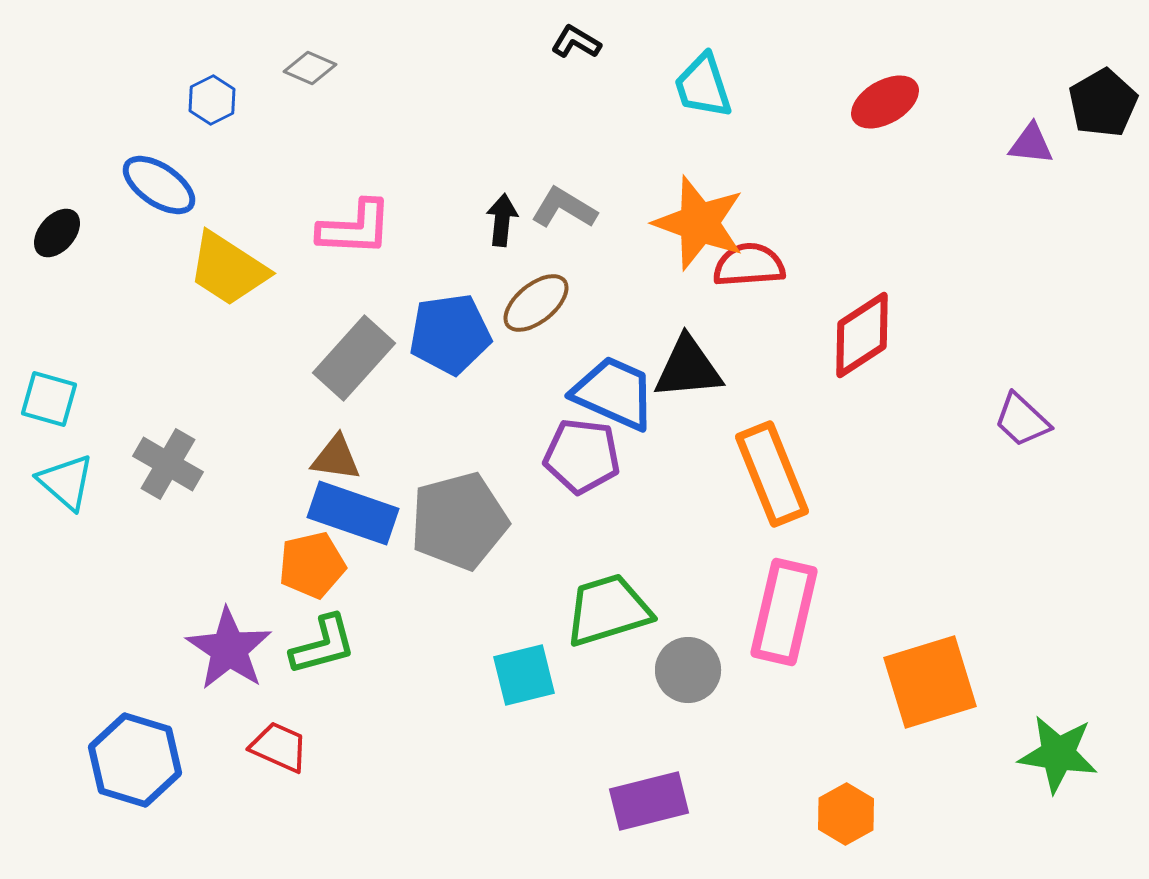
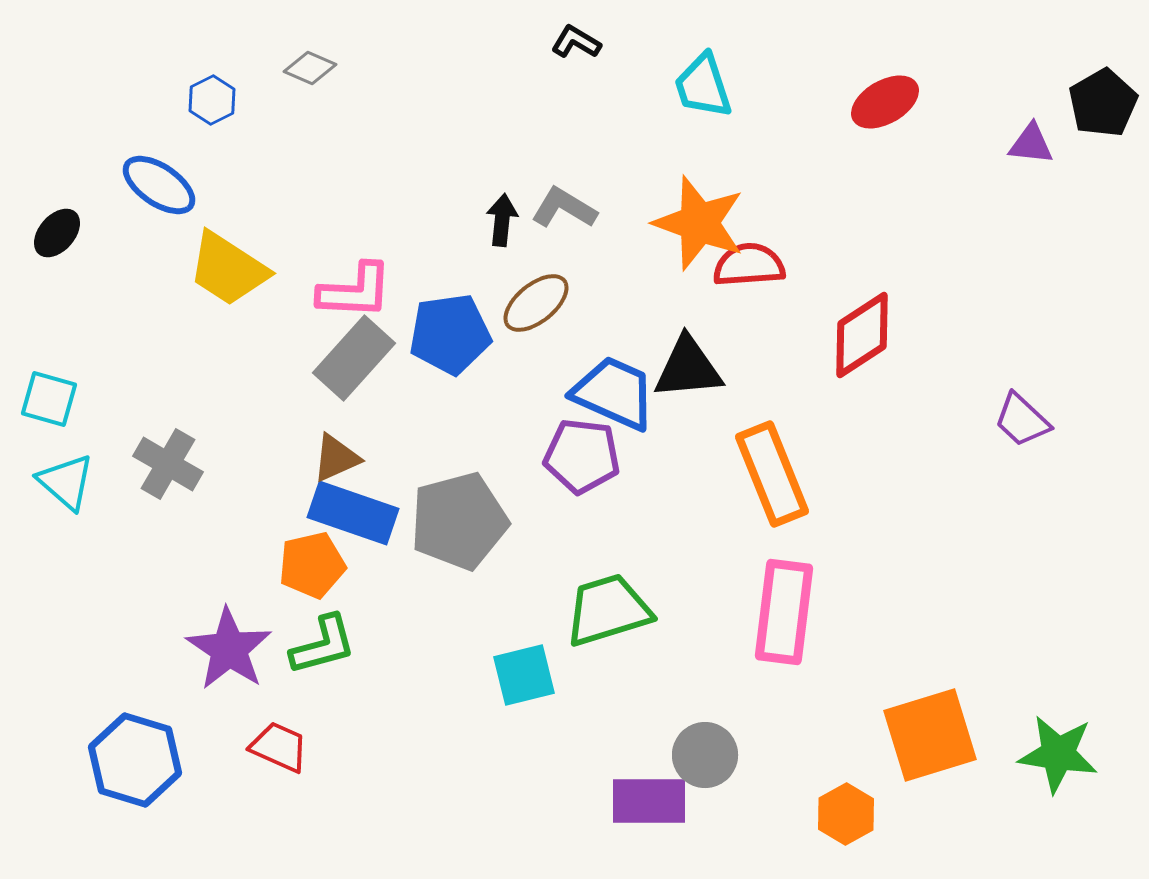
pink L-shape at (355, 228): moved 63 px down
brown triangle at (336, 458): rotated 32 degrees counterclockwise
pink rectangle at (784, 612): rotated 6 degrees counterclockwise
gray circle at (688, 670): moved 17 px right, 85 px down
orange square at (930, 682): moved 53 px down
purple rectangle at (649, 801): rotated 14 degrees clockwise
